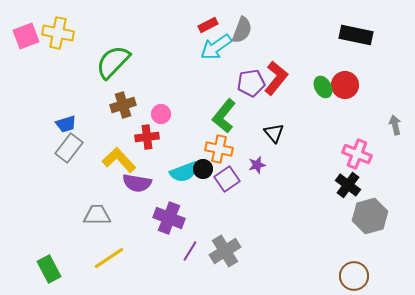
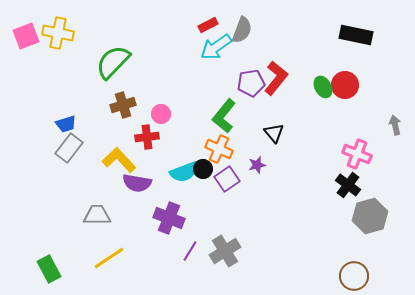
orange cross: rotated 12 degrees clockwise
